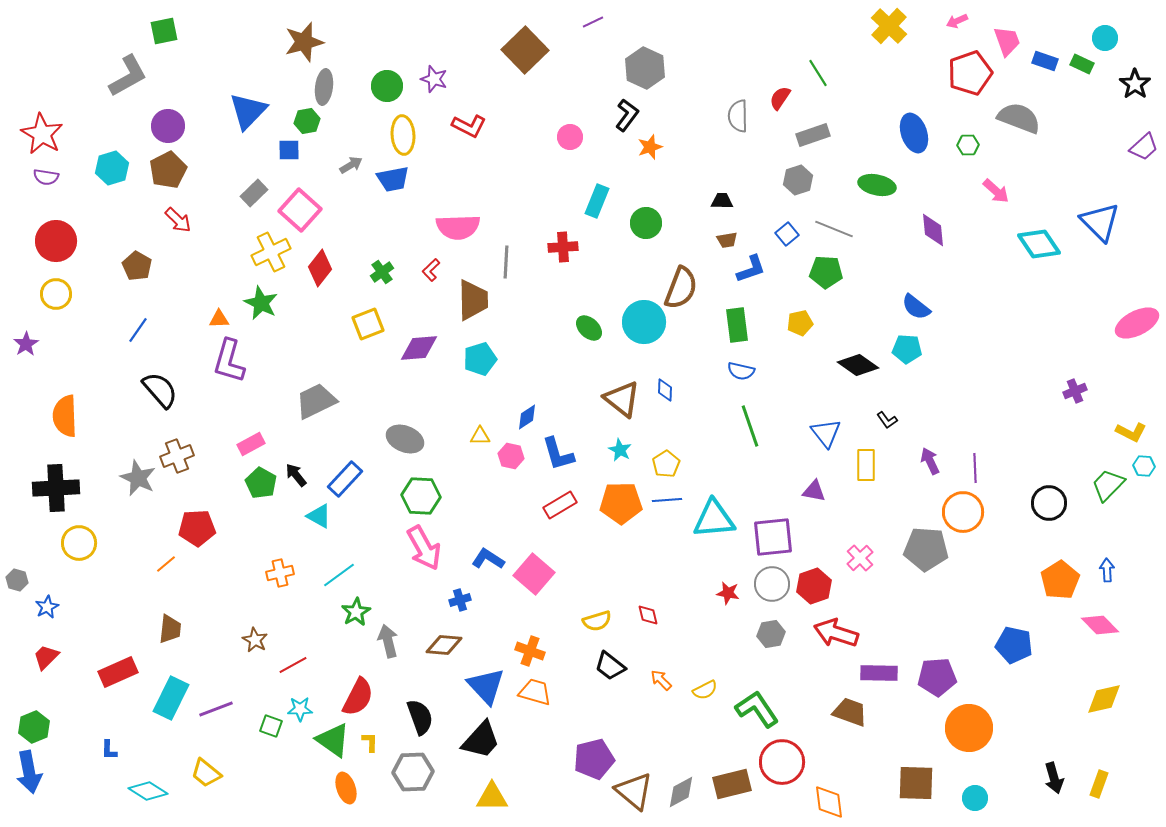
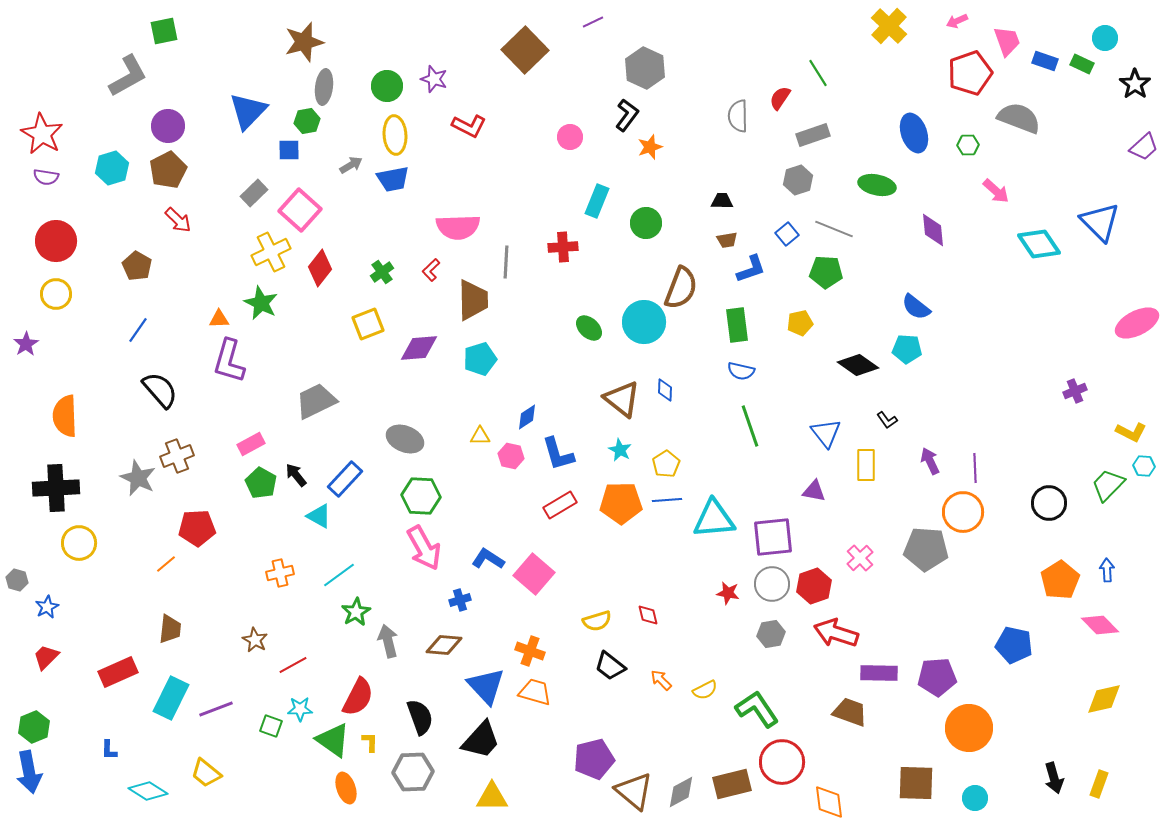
yellow ellipse at (403, 135): moved 8 px left
